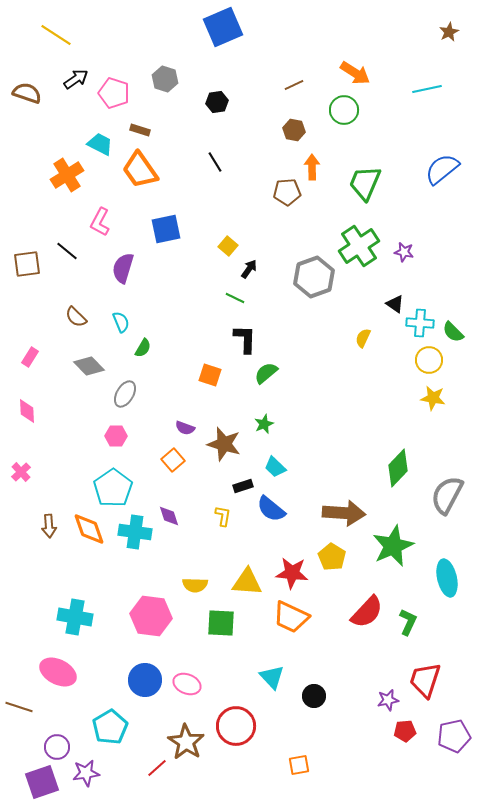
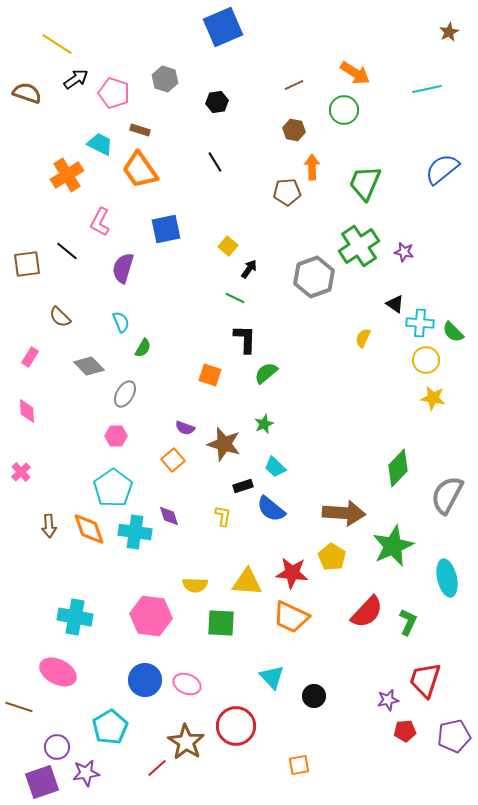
yellow line at (56, 35): moved 1 px right, 9 px down
brown semicircle at (76, 317): moved 16 px left
yellow circle at (429, 360): moved 3 px left
